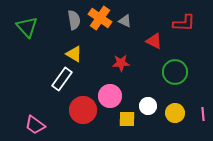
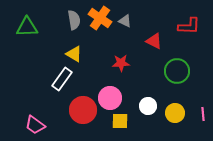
red L-shape: moved 5 px right, 3 px down
green triangle: rotated 50 degrees counterclockwise
green circle: moved 2 px right, 1 px up
pink circle: moved 2 px down
yellow square: moved 7 px left, 2 px down
